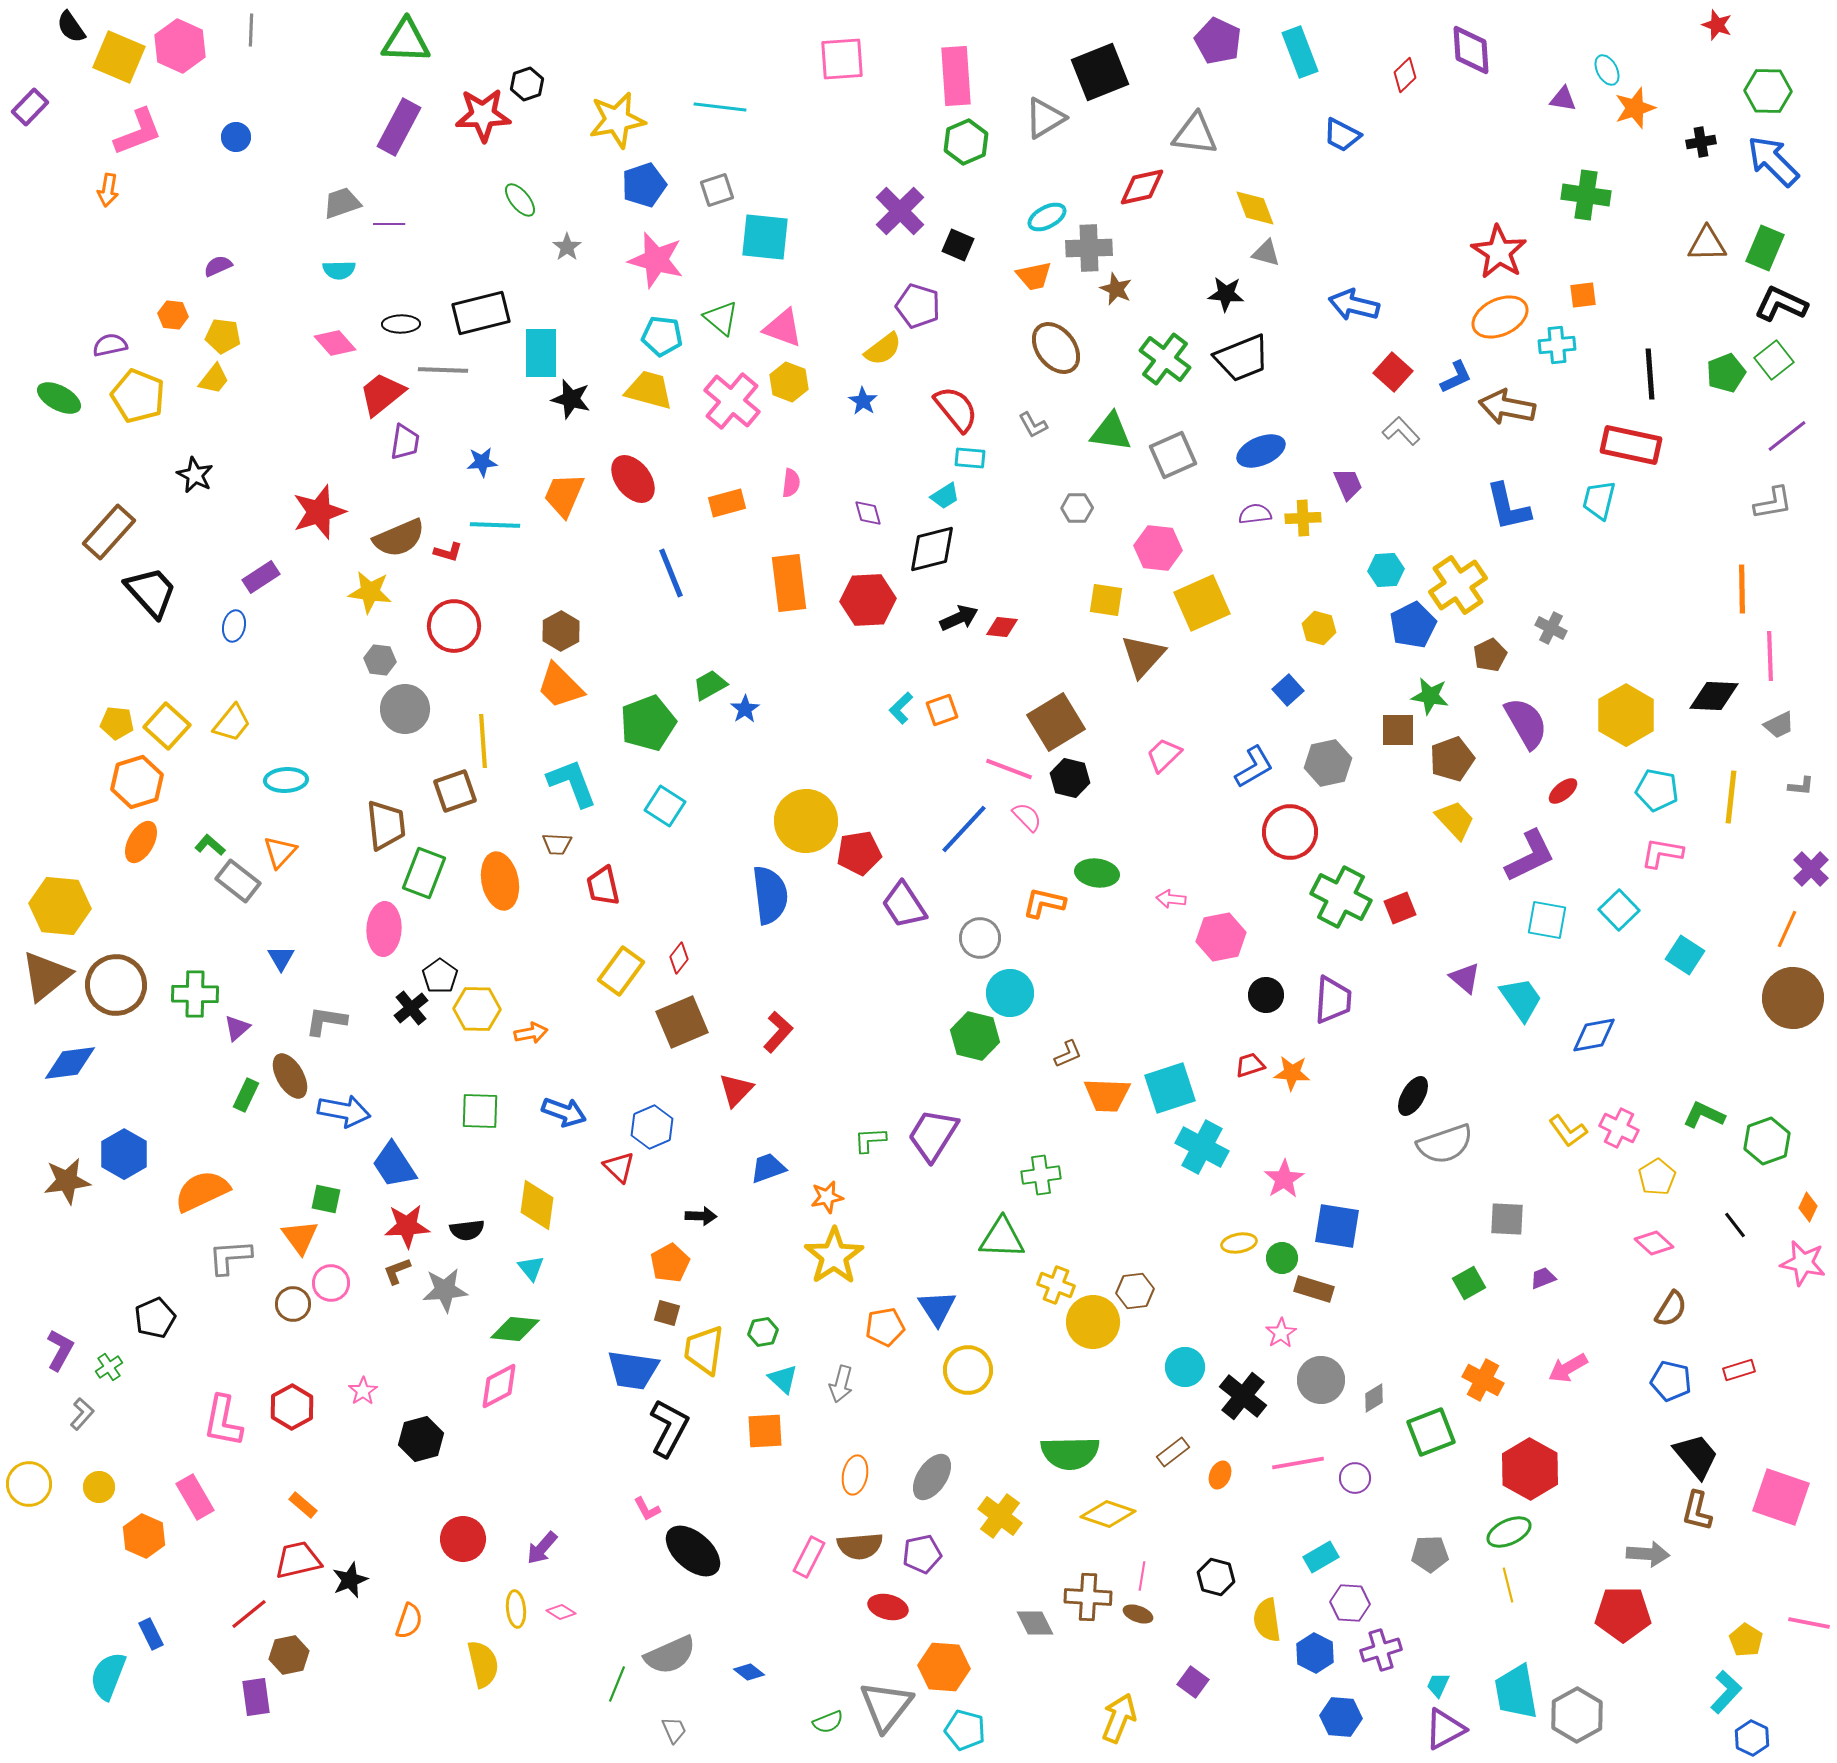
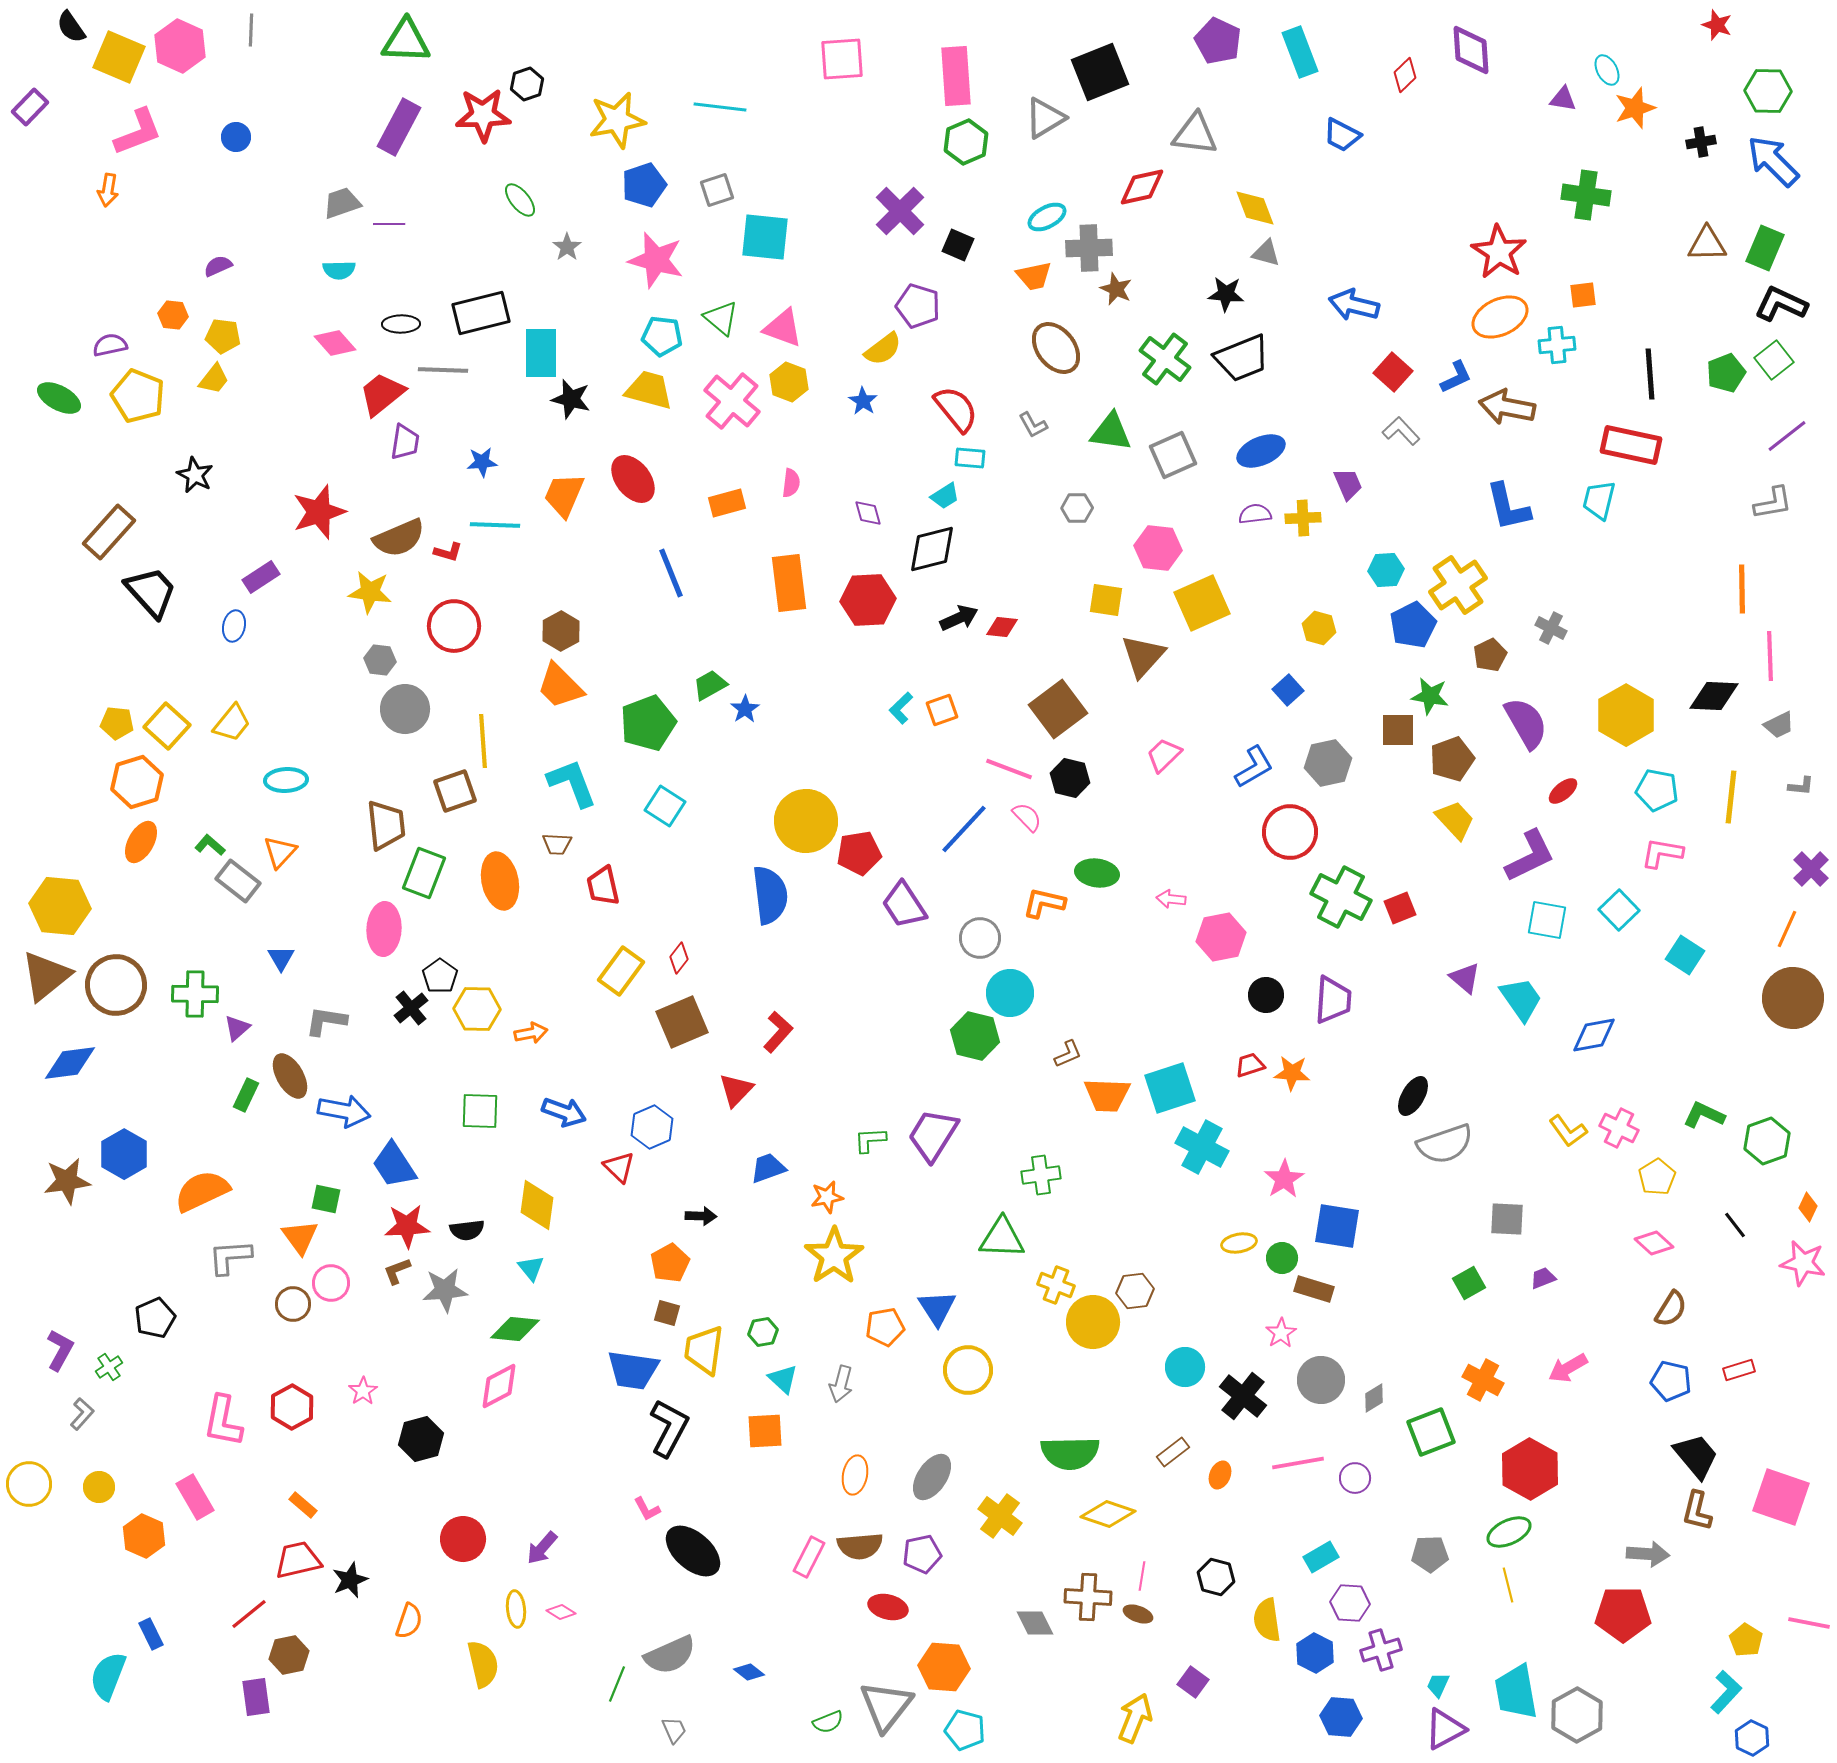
brown square at (1056, 722): moved 2 px right, 13 px up; rotated 6 degrees counterclockwise
yellow arrow at (1119, 1718): moved 16 px right
